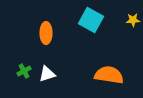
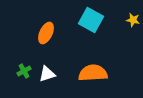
yellow star: rotated 16 degrees clockwise
orange ellipse: rotated 25 degrees clockwise
orange semicircle: moved 16 px left, 2 px up; rotated 12 degrees counterclockwise
